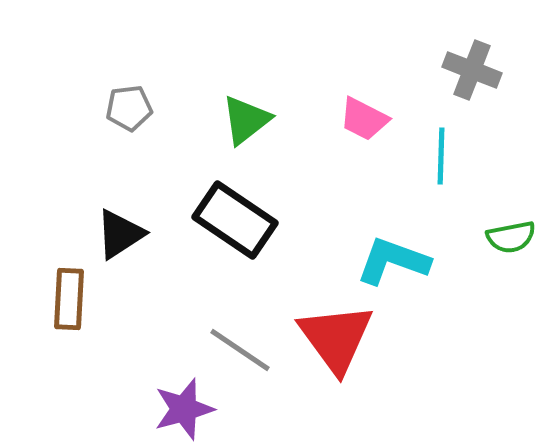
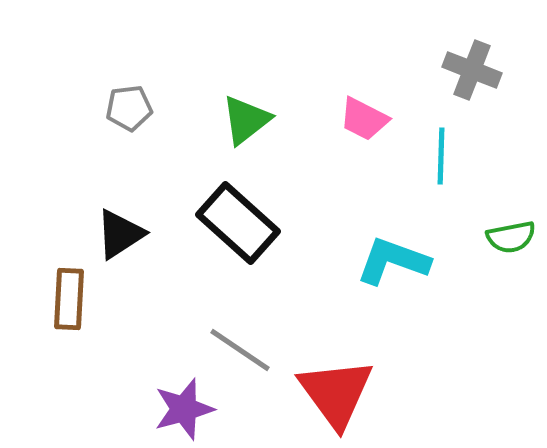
black rectangle: moved 3 px right, 3 px down; rotated 8 degrees clockwise
red triangle: moved 55 px down
